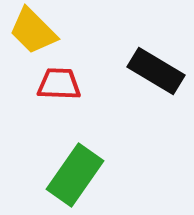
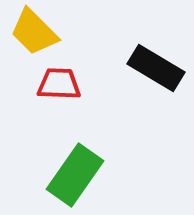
yellow trapezoid: moved 1 px right, 1 px down
black rectangle: moved 3 px up
